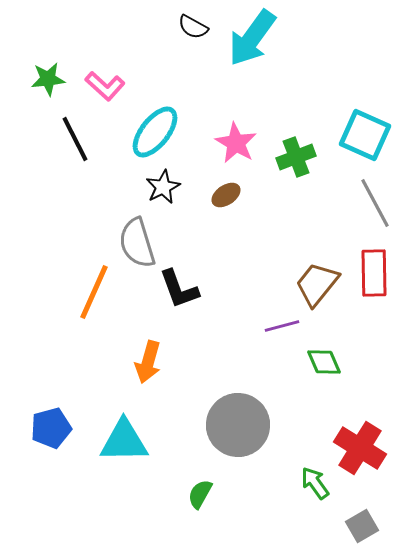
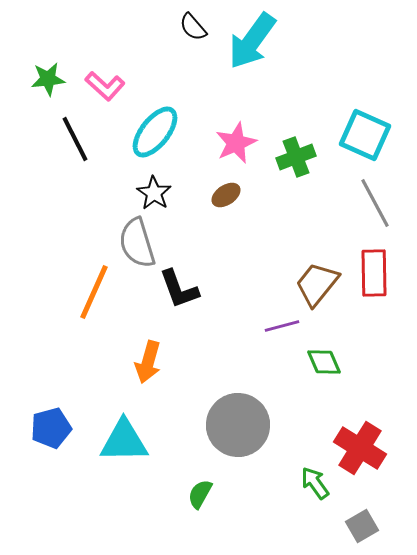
black semicircle: rotated 20 degrees clockwise
cyan arrow: moved 3 px down
pink star: rotated 18 degrees clockwise
black star: moved 9 px left, 6 px down; rotated 12 degrees counterclockwise
